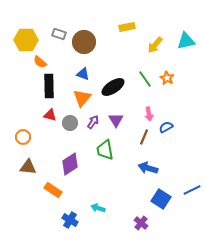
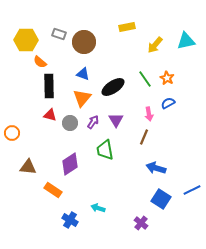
blue semicircle: moved 2 px right, 24 px up
orange circle: moved 11 px left, 4 px up
blue arrow: moved 8 px right
